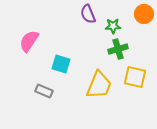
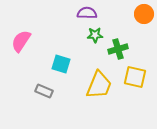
purple semicircle: moved 1 px left, 1 px up; rotated 114 degrees clockwise
green star: moved 18 px left, 9 px down
pink semicircle: moved 8 px left
